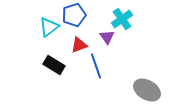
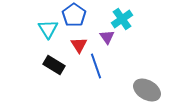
blue pentagon: rotated 20 degrees counterclockwise
cyan triangle: moved 1 px left, 2 px down; rotated 25 degrees counterclockwise
red triangle: rotated 42 degrees counterclockwise
